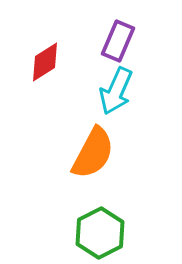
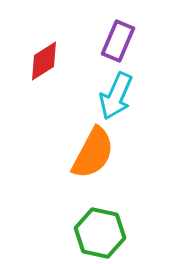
red diamond: moved 1 px left, 1 px up
cyan arrow: moved 5 px down
green hexagon: rotated 21 degrees counterclockwise
